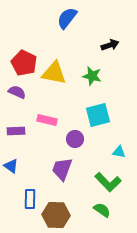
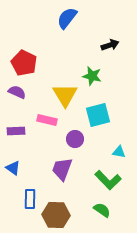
yellow triangle: moved 11 px right, 22 px down; rotated 48 degrees clockwise
blue triangle: moved 2 px right, 2 px down
green L-shape: moved 2 px up
